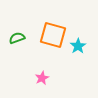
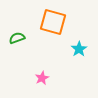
orange square: moved 13 px up
cyan star: moved 1 px right, 3 px down
